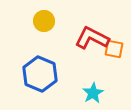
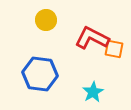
yellow circle: moved 2 px right, 1 px up
blue hexagon: rotated 16 degrees counterclockwise
cyan star: moved 1 px up
